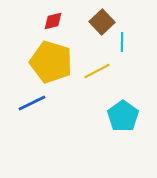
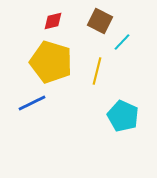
brown square: moved 2 px left, 1 px up; rotated 20 degrees counterclockwise
cyan line: rotated 42 degrees clockwise
yellow line: rotated 48 degrees counterclockwise
cyan pentagon: rotated 12 degrees counterclockwise
